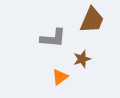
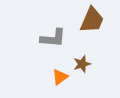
brown star: moved 5 px down
